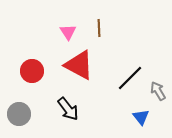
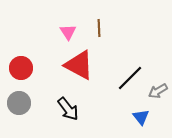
red circle: moved 11 px left, 3 px up
gray arrow: rotated 90 degrees counterclockwise
gray circle: moved 11 px up
